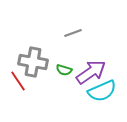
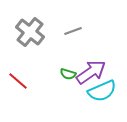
gray line: moved 2 px up
gray cross: moved 3 px left, 30 px up; rotated 28 degrees clockwise
green semicircle: moved 4 px right, 4 px down
red line: rotated 15 degrees counterclockwise
